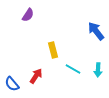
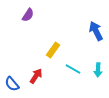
blue arrow: rotated 12 degrees clockwise
yellow rectangle: rotated 49 degrees clockwise
